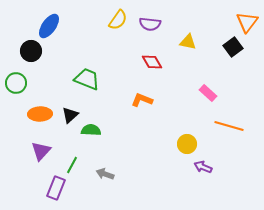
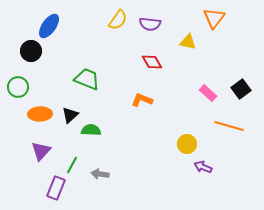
orange triangle: moved 33 px left, 4 px up
black square: moved 8 px right, 42 px down
green circle: moved 2 px right, 4 px down
gray arrow: moved 5 px left; rotated 12 degrees counterclockwise
